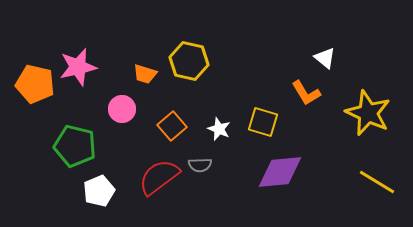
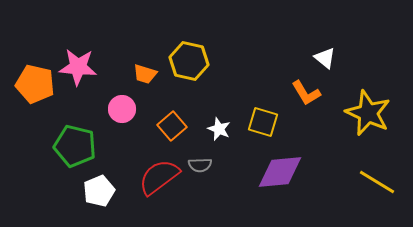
pink star: rotated 18 degrees clockwise
